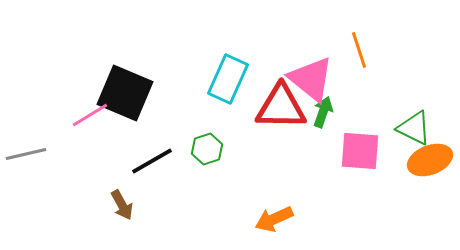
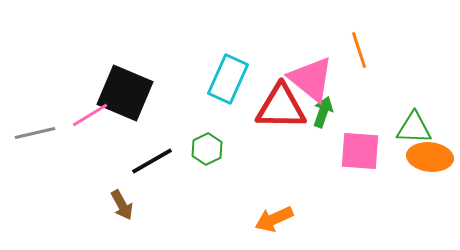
green triangle: rotated 24 degrees counterclockwise
green hexagon: rotated 8 degrees counterclockwise
gray line: moved 9 px right, 21 px up
orange ellipse: moved 3 px up; rotated 27 degrees clockwise
